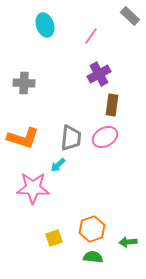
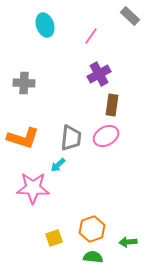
pink ellipse: moved 1 px right, 1 px up
